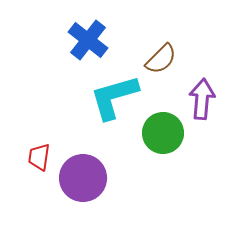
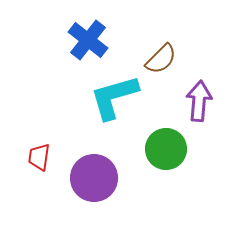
purple arrow: moved 3 px left, 2 px down
green circle: moved 3 px right, 16 px down
purple circle: moved 11 px right
